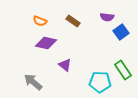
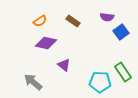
orange semicircle: rotated 56 degrees counterclockwise
purple triangle: moved 1 px left
green rectangle: moved 2 px down
